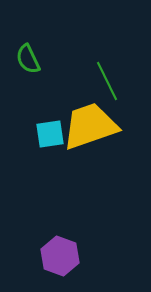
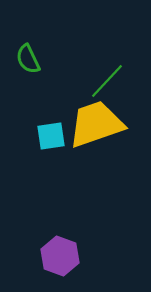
green line: rotated 69 degrees clockwise
yellow trapezoid: moved 6 px right, 2 px up
cyan square: moved 1 px right, 2 px down
